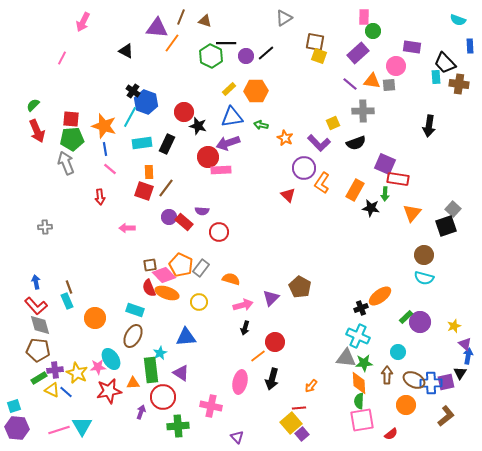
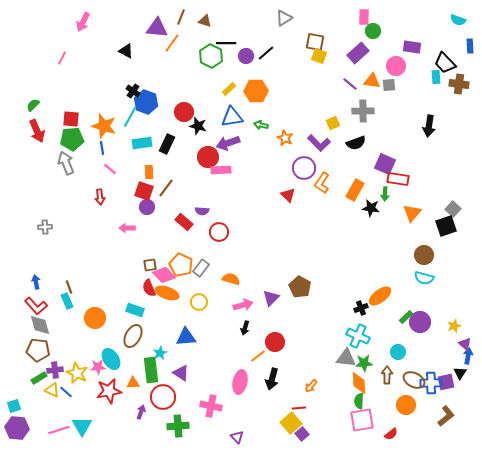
blue line at (105, 149): moved 3 px left, 1 px up
purple circle at (169, 217): moved 22 px left, 10 px up
